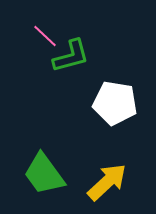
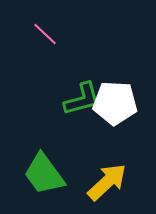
pink line: moved 2 px up
green L-shape: moved 11 px right, 43 px down
white pentagon: rotated 6 degrees counterclockwise
